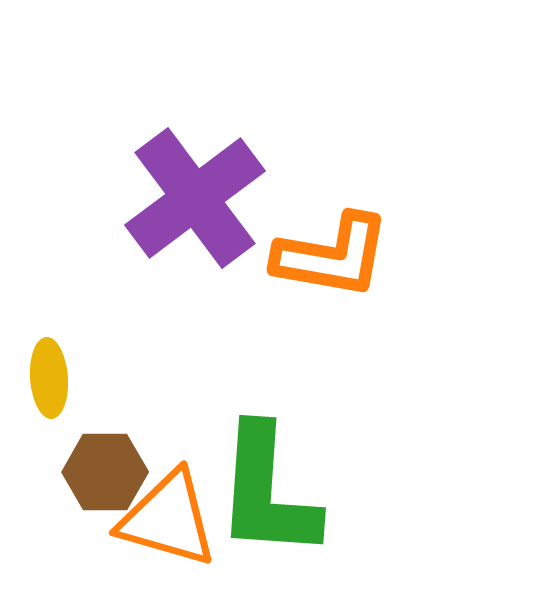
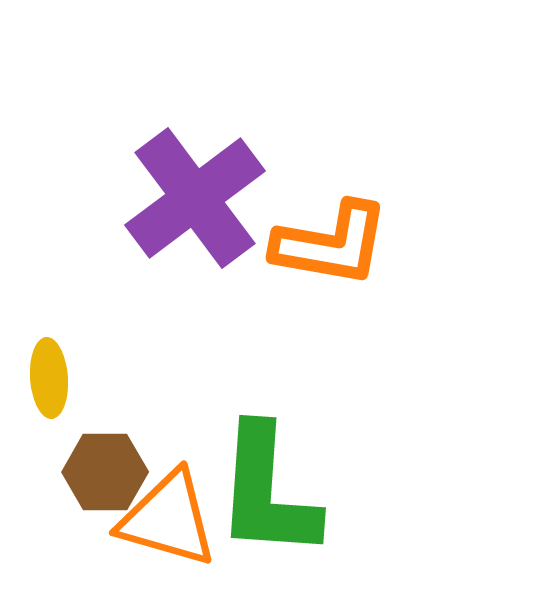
orange L-shape: moved 1 px left, 12 px up
